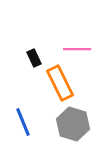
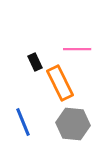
black rectangle: moved 1 px right, 4 px down
gray hexagon: rotated 12 degrees counterclockwise
